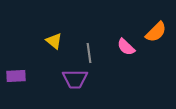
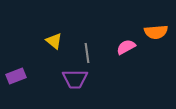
orange semicircle: rotated 40 degrees clockwise
pink semicircle: rotated 108 degrees clockwise
gray line: moved 2 px left
purple rectangle: rotated 18 degrees counterclockwise
